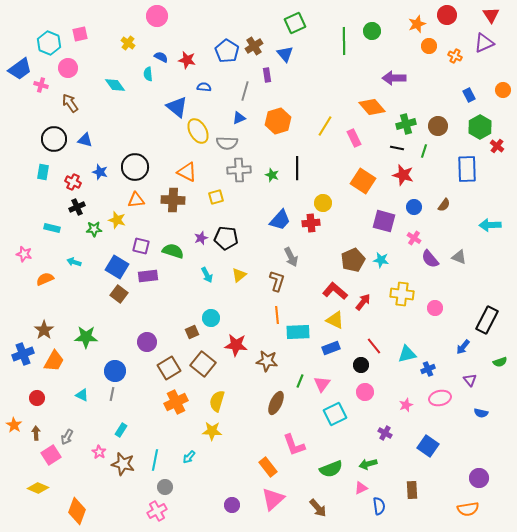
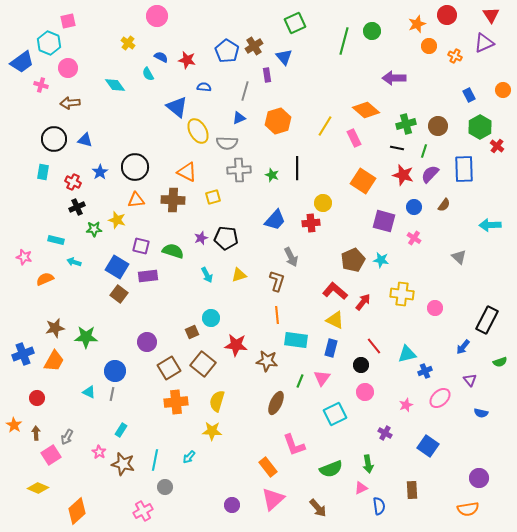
pink square at (80, 34): moved 12 px left, 13 px up
green line at (344, 41): rotated 16 degrees clockwise
blue triangle at (285, 54): moved 1 px left, 3 px down
blue trapezoid at (20, 69): moved 2 px right, 7 px up
cyan semicircle at (148, 74): rotated 24 degrees counterclockwise
brown arrow at (70, 103): rotated 60 degrees counterclockwise
orange diamond at (372, 107): moved 6 px left, 3 px down; rotated 8 degrees counterclockwise
blue rectangle at (467, 169): moved 3 px left
blue star at (100, 172): rotated 21 degrees clockwise
yellow square at (216, 197): moved 3 px left
blue trapezoid at (280, 220): moved 5 px left
cyan rectangle at (52, 228): moved 4 px right, 12 px down
pink star at (24, 254): moved 3 px down
gray triangle at (459, 257): rotated 21 degrees clockwise
purple semicircle at (430, 259): moved 85 px up; rotated 84 degrees clockwise
yellow triangle at (239, 275): rotated 21 degrees clockwise
brown star at (44, 330): moved 11 px right, 2 px up; rotated 24 degrees clockwise
cyan rectangle at (298, 332): moved 2 px left, 8 px down; rotated 10 degrees clockwise
blue rectangle at (331, 348): rotated 54 degrees counterclockwise
blue cross at (428, 369): moved 3 px left, 2 px down
pink triangle at (322, 384): moved 6 px up
cyan triangle at (82, 395): moved 7 px right, 3 px up
pink ellipse at (440, 398): rotated 30 degrees counterclockwise
orange cross at (176, 402): rotated 20 degrees clockwise
green arrow at (368, 464): rotated 84 degrees counterclockwise
orange diamond at (77, 511): rotated 28 degrees clockwise
pink cross at (157, 511): moved 14 px left
